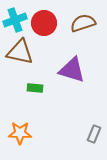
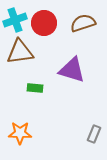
brown triangle: rotated 20 degrees counterclockwise
